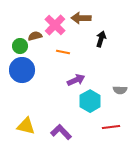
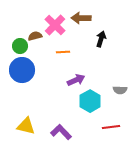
orange line: rotated 16 degrees counterclockwise
